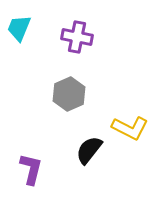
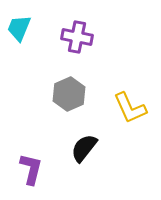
yellow L-shape: moved 20 px up; rotated 39 degrees clockwise
black semicircle: moved 5 px left, 2 px up
